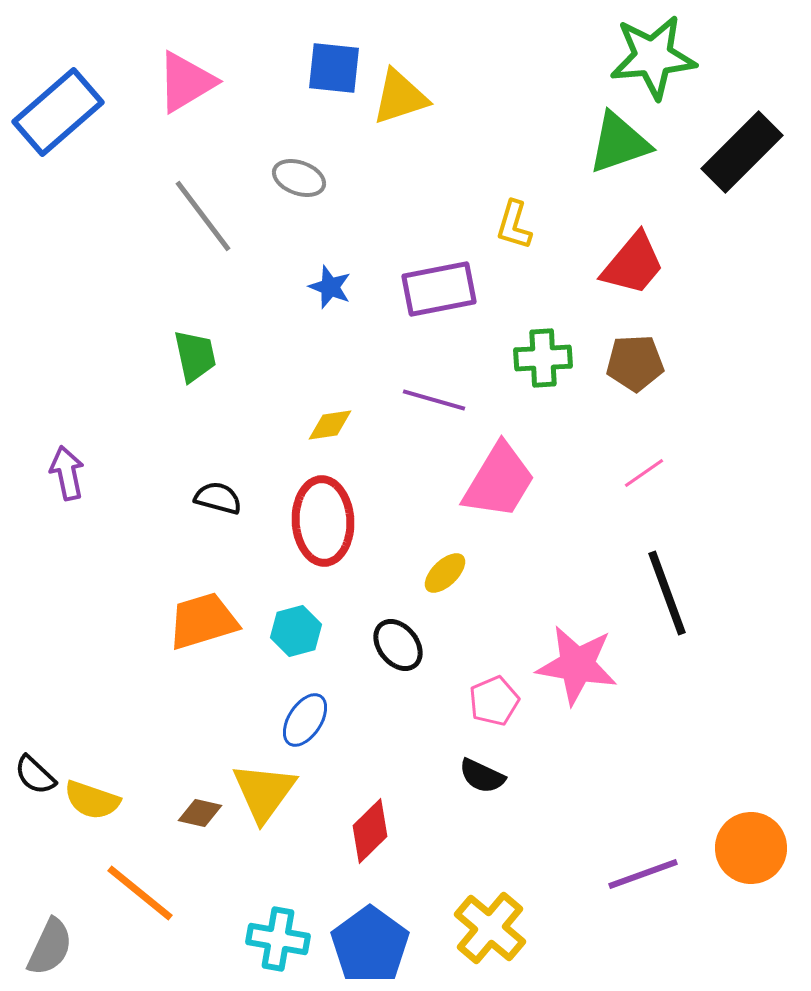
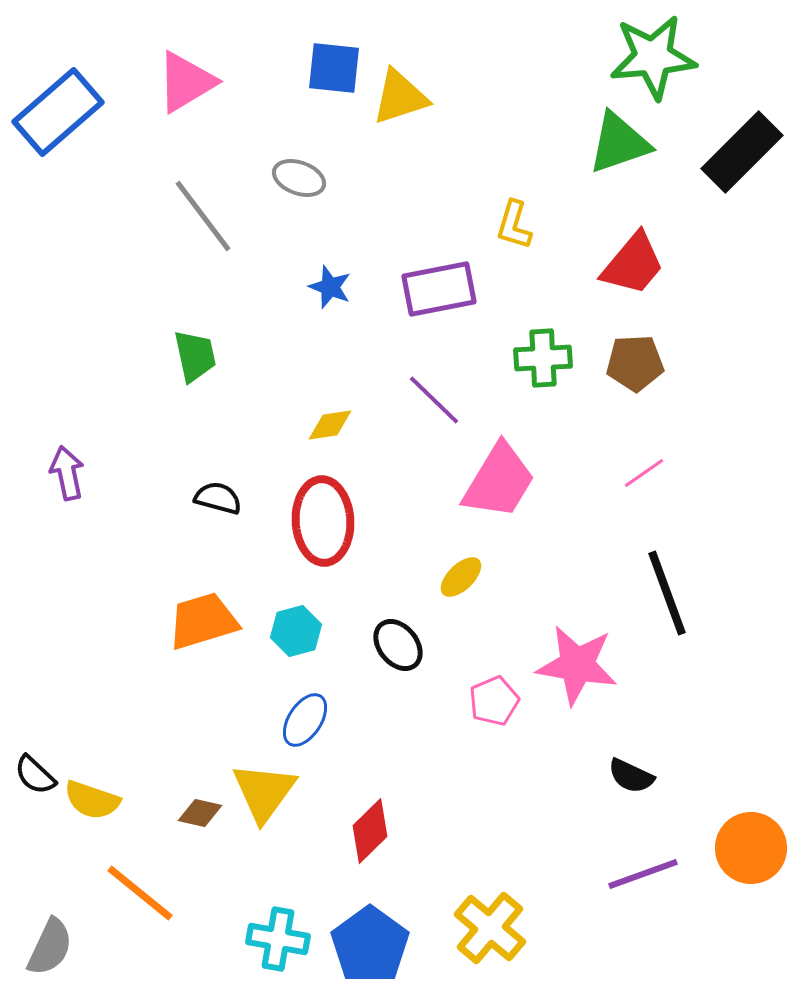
purple line at (434, 400): rotated 28 degrees clockwise
yellow ellipse at (445, 573): moved 16 px right, 4 px down
black semicircle at (482, 776): moved 149 px right
